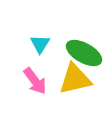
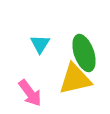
green ellipse: rotated 42 degrees clockwise
pink arrow: moved 5 px left, 12 px down
